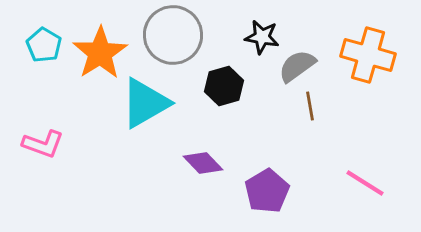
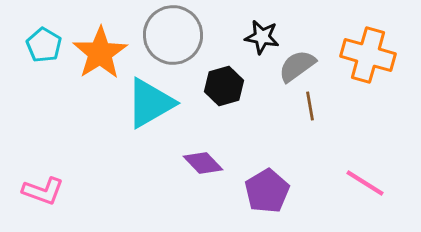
cyan triangle: moved 5 px right
pink L-shape: moved 47 px down
